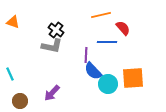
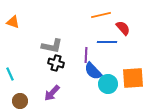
black cross: moved 33 px down; rotated 21 degrees counterclockwise
